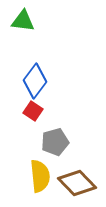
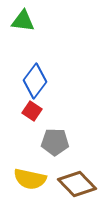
red square: moved 1 px left
gray pentagon: rotated 16 degrees clockwise
yellow semicircle: moved 10 px left, 3 px down; rotated 108 degrees clockwise
brown diamond: moved 1 px down
